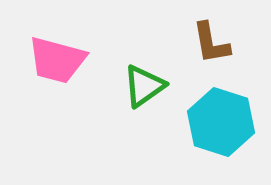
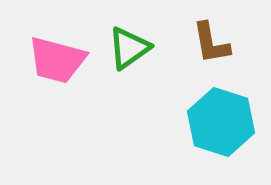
green triangle: moved 15 px left, 38 px up
